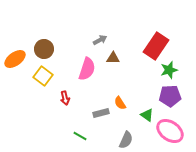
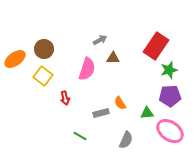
green triangle: moved 2 px up; rotated 40 degrees counterclockwise
